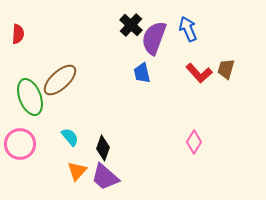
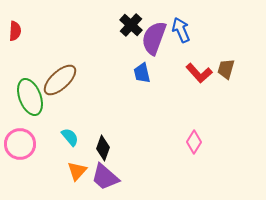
blue arrow: moved 7 px left, 1 px down
red semicircle: moved 3 px left, 3 px up
